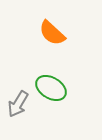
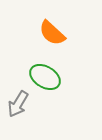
green ellipse: moved 6 px left, 11 px up
